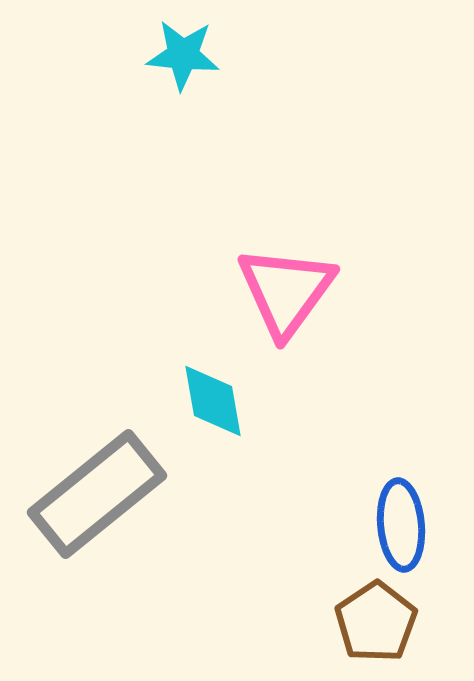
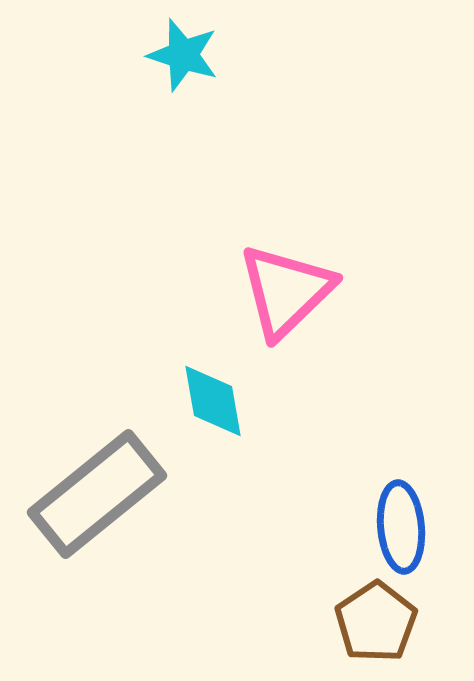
cyan star: rotated 12 degrees clockwise
pink triangle: rotated 10 degrees clockwise
blue ellipse: moved 2 px down
